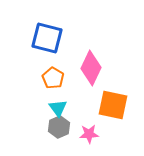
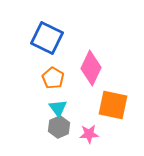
blue square: rotated 12 degrees clockwise
